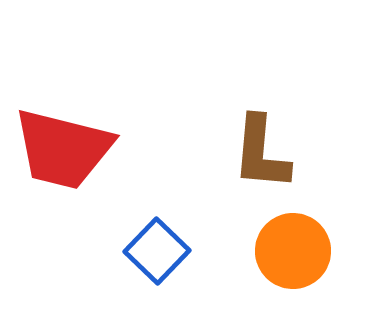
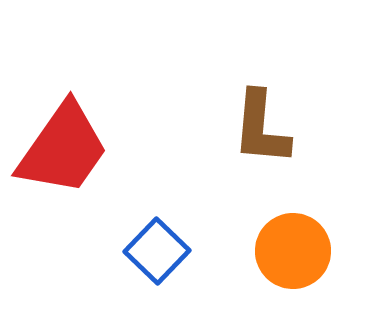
red trapezoid: rotated 69 degrees counterclockwise
brown L-shape: moved 25 px up
